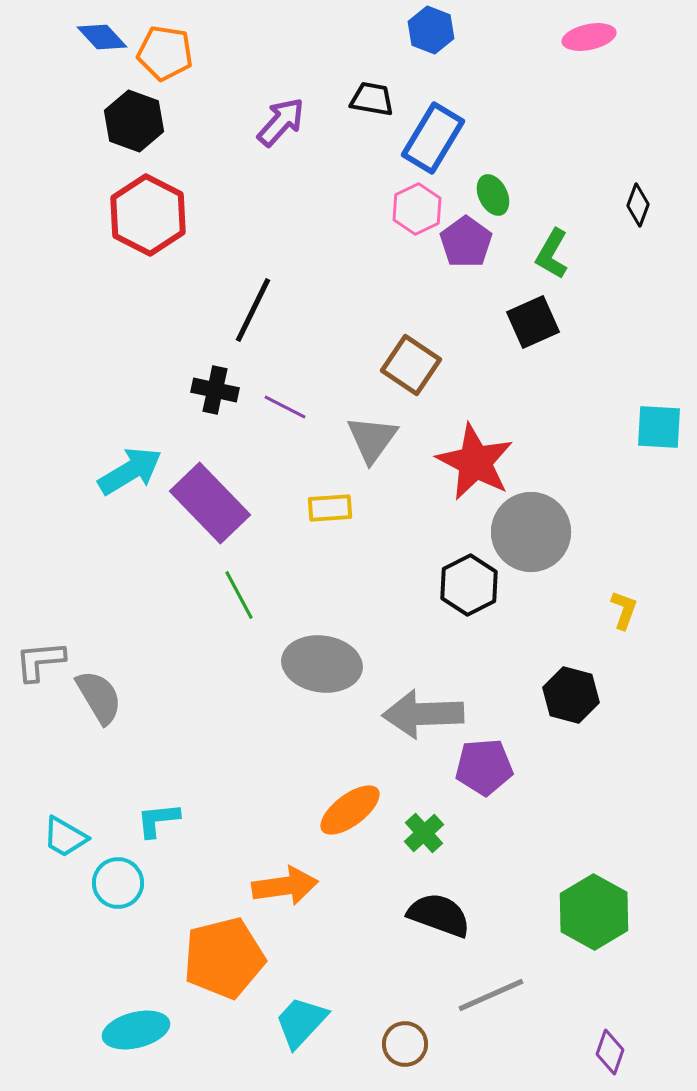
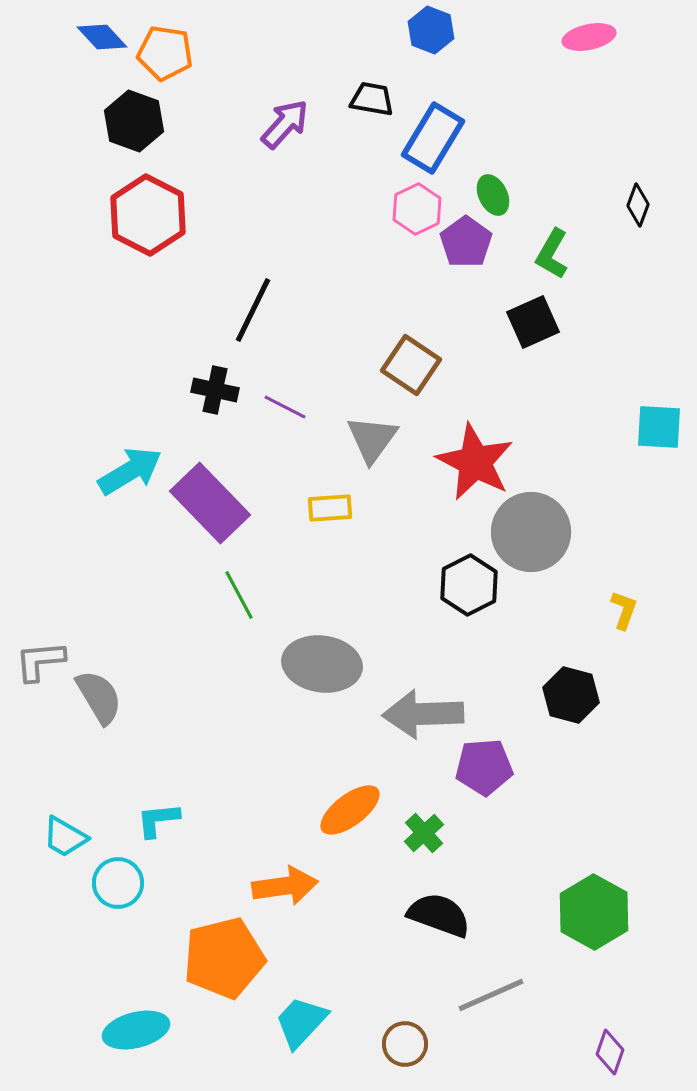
purple arrow at (281, 122): moved 4 px right, 2 px down
